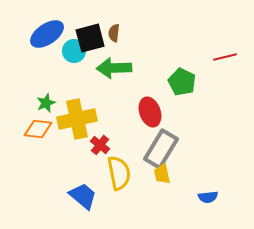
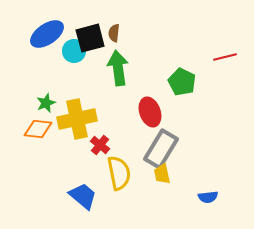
green arrow: moved 4 px right; rotated 84 degrees clockwise
